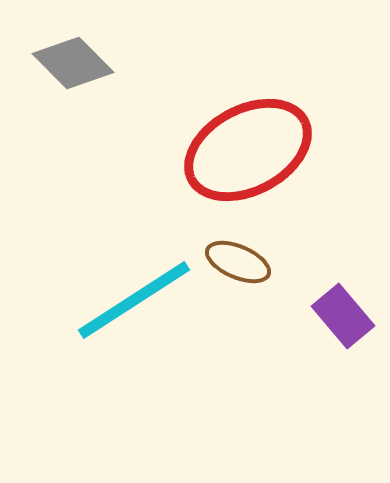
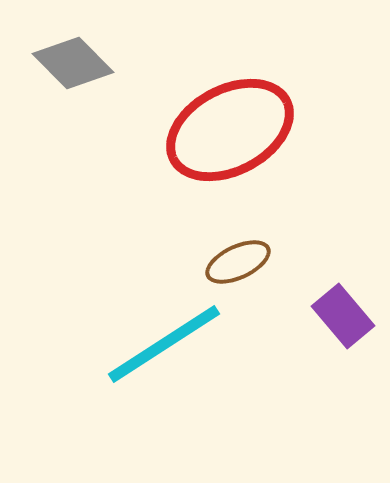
red ellipse: moved 18 px left, 20 px up
brown ellipse: rotated 48 degrees counterclockwise
cyan line: moved 30 px right, 44 px down
